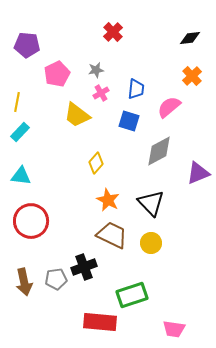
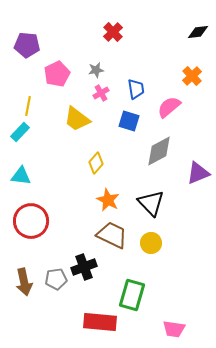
black diamond: moved 8 px right, 6 px up
blue trapezoid: rotated 15 degrees counterclockwise
yellow line: moved 11 px right, 4 px down
yellow trapezoid: moved 4 px down
green rectangle: rotated 56 degrees counterclockwise
